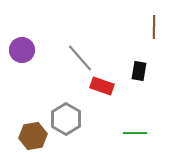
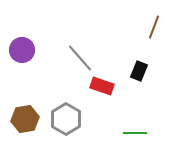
brown line: rotated 20 degrees clockwise
black rectangle: rotated 12 degrees clockwise
brown hexagon: moved 8 px left, 17 px up
